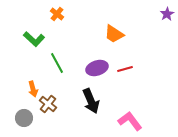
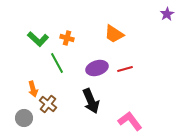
orange cross: moved 10 px right, 24 px down; rotated 24 degrees counterclockwise
green L-shape: moved 4 px right
